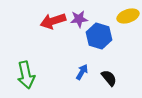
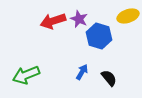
purple star: rotated 30 degrees clockwise
green arrow: rotated 80 degrees clockwise
